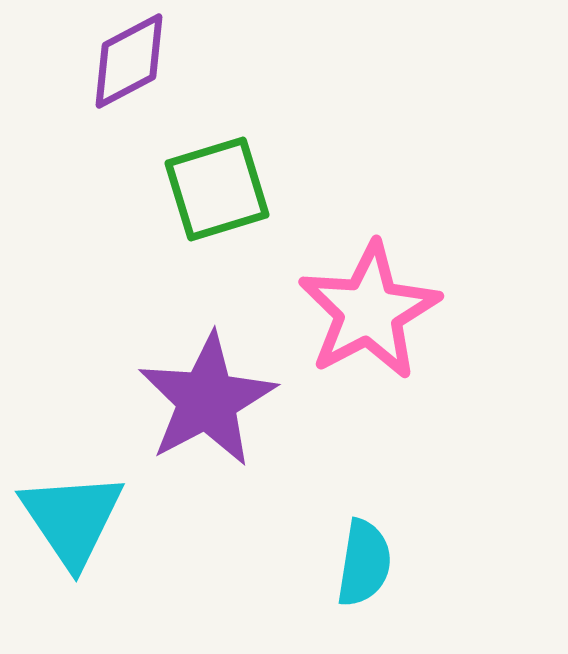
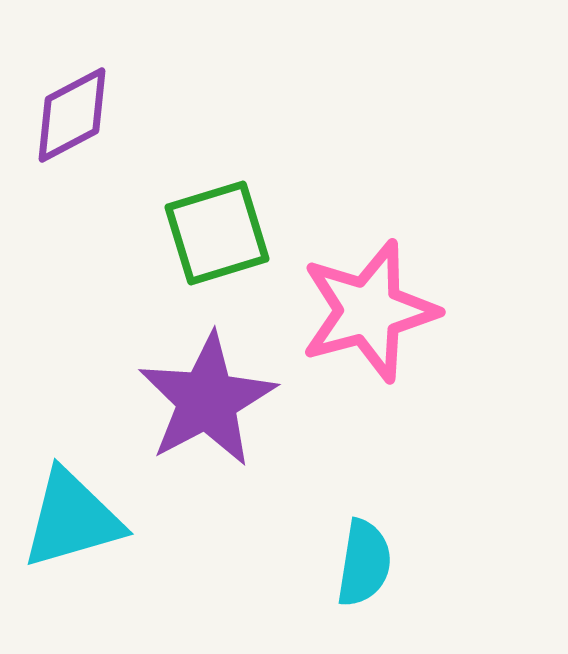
purple diamond: moved 57 px left, 54 px down
green square: moved 44 px down
pink star: rotated 13 degrees clockwise
cyan triangle: rotated 48 degrees clockwise
